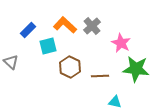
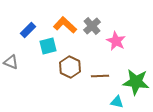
pink star: moved 5 px left, 2 px up
gray triangle: rotated 21 degrees counterclockwise
green star: moved 13 px down
cyan triangle: moved 2 px right
